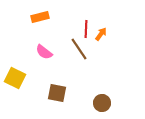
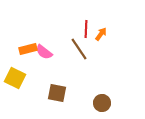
orange rectangle: moved 12 px left, 32 px down
